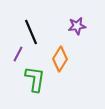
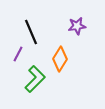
green L-shape: rotated 36 degrees clockwise
